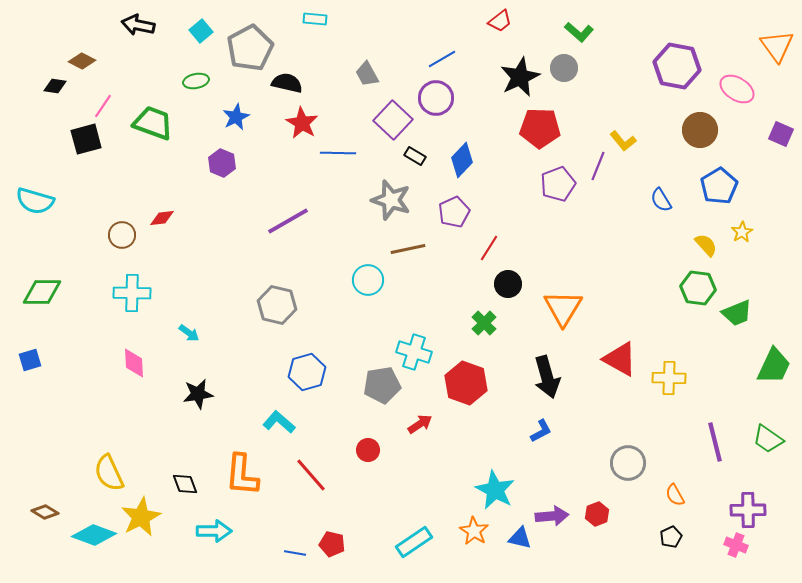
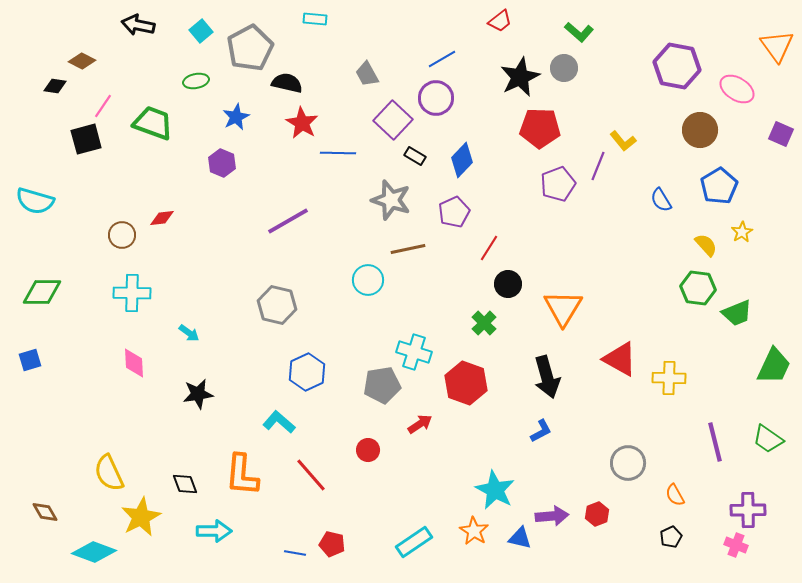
blue hexagon at (307, 372): rotated 9 degrees counterclockwise
brown diamond at (45, 512): rotated 28 degrees clockwise
cyan diamond at (94, 535): moved 17 px down
